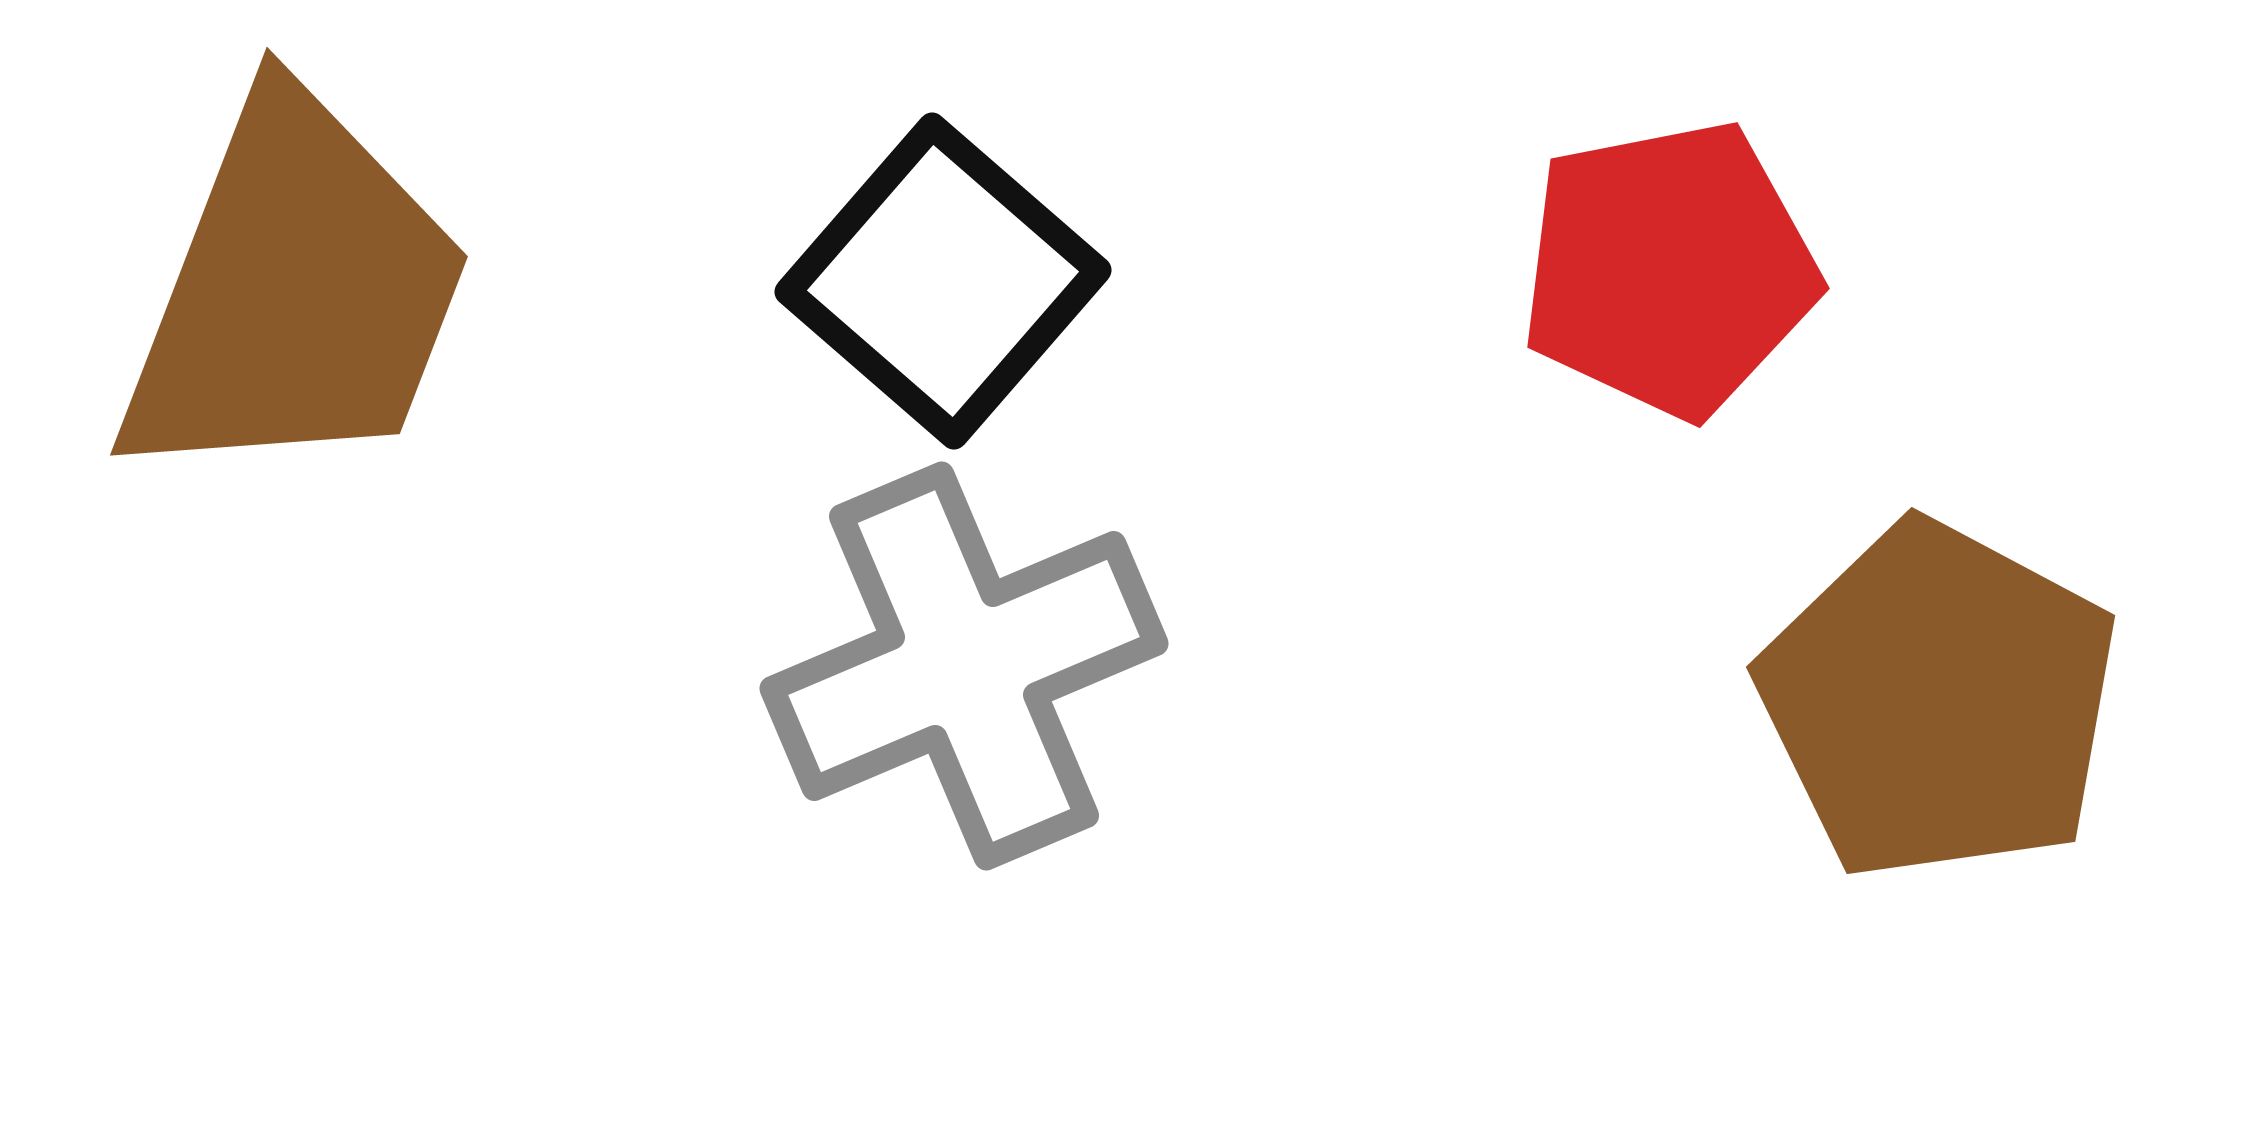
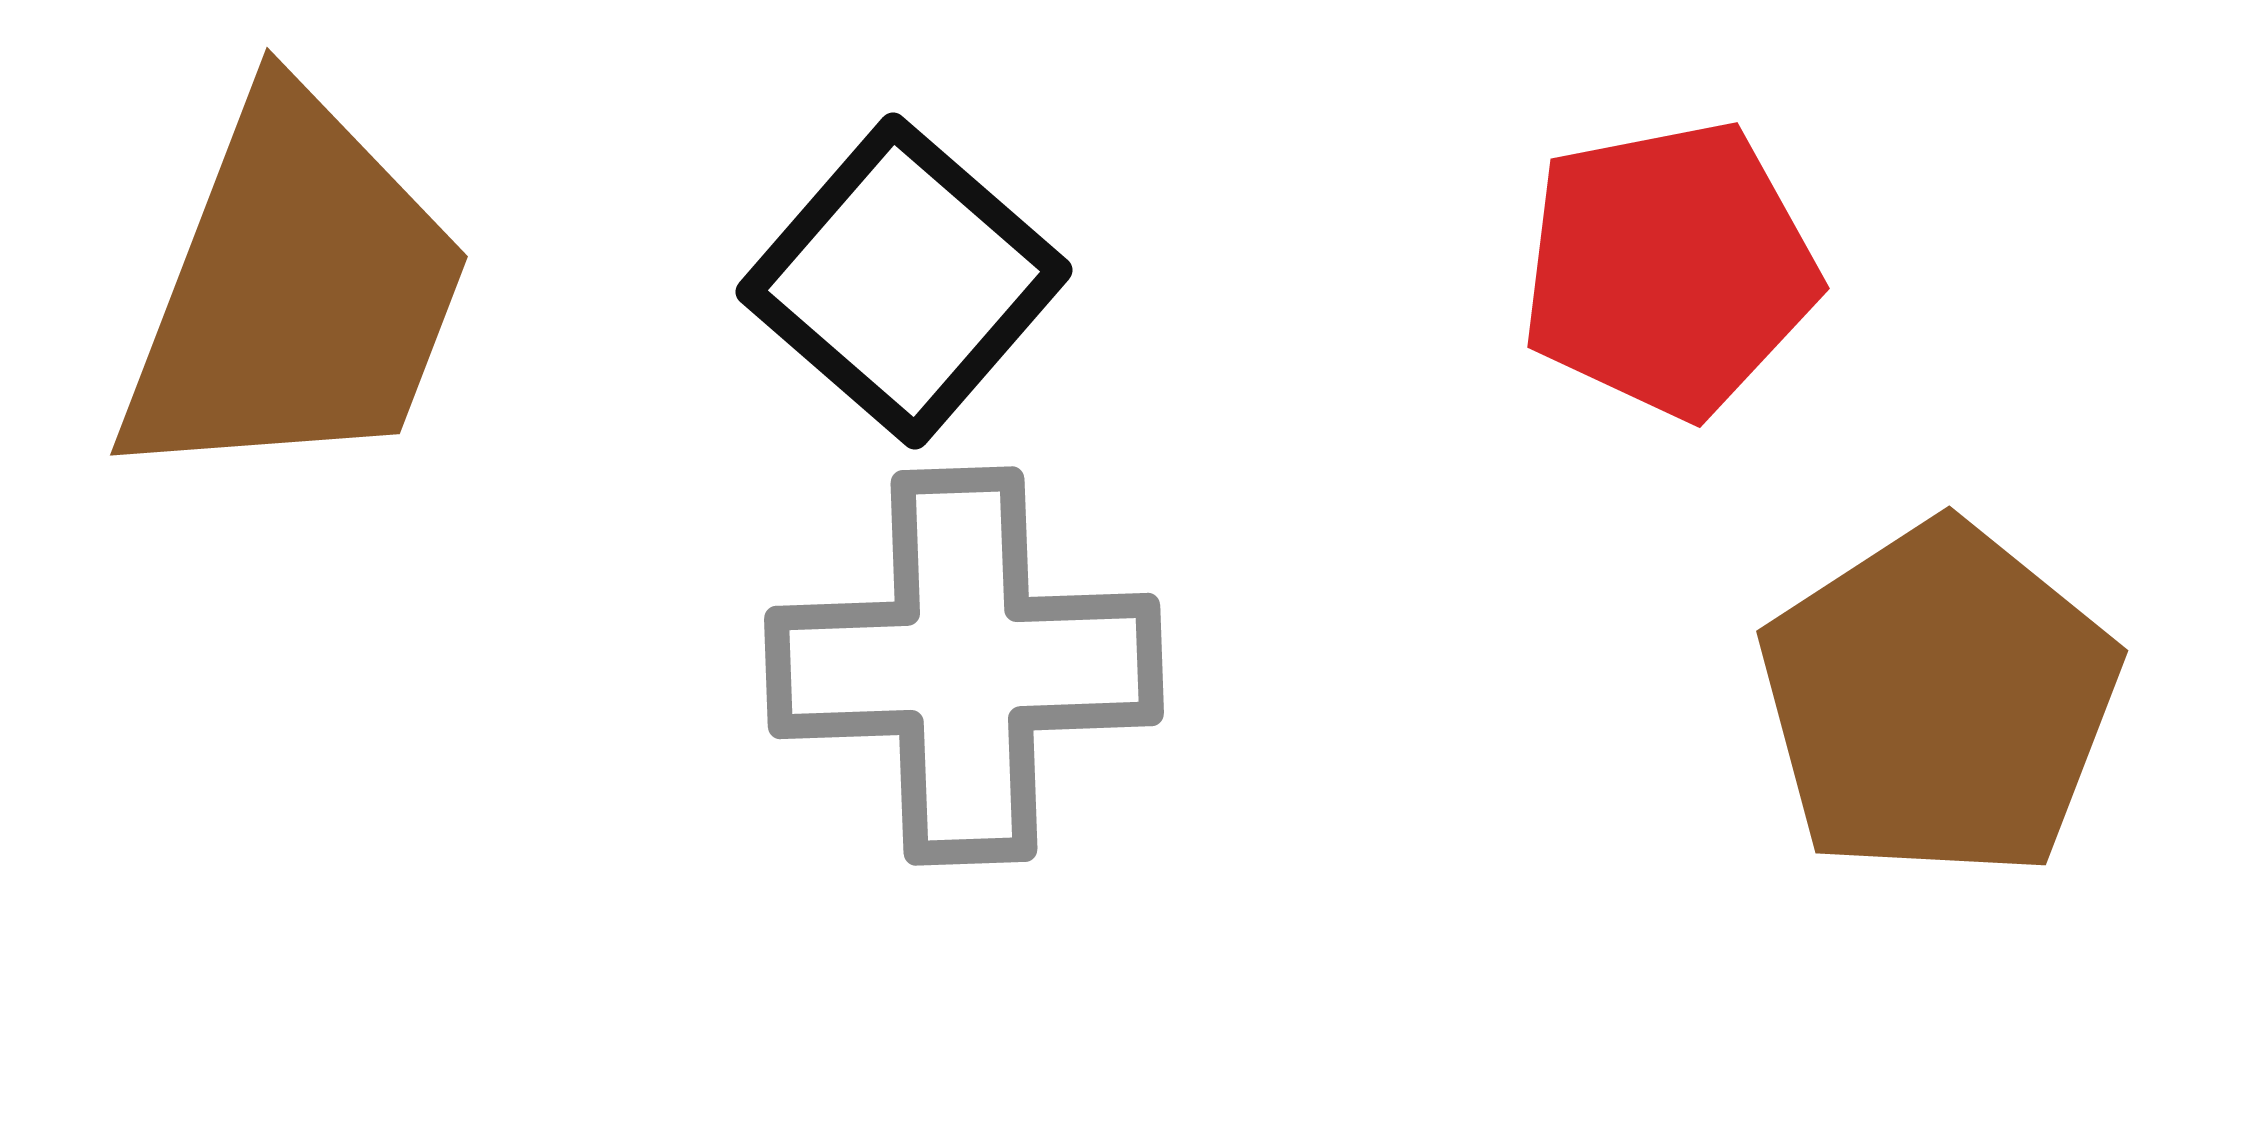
black square: moved 39 px left
gray cross: rotated 21 degrees clockwise
brown pentagon: rotated 11 degrees clockwise
